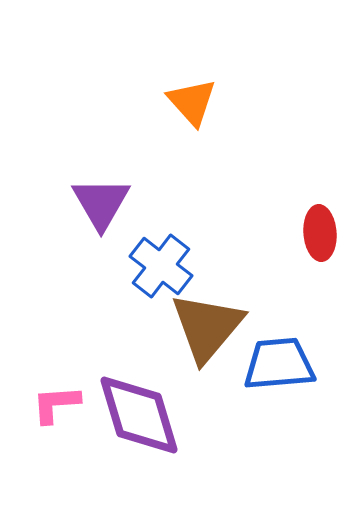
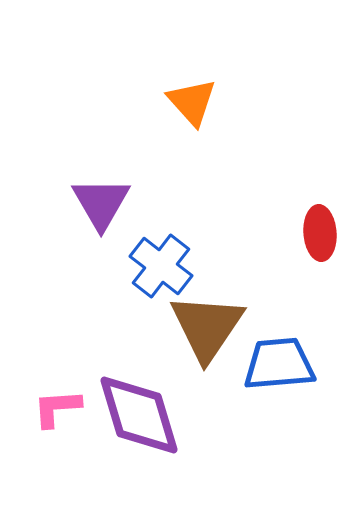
brown triangle: rotated 6 degrees counterclockwise
pink L-shape: moved 1 px right, 4 px down
